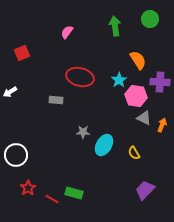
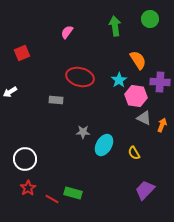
white circle: moved 9 px right, 4 px down
green rectangle: moved 1 px left
